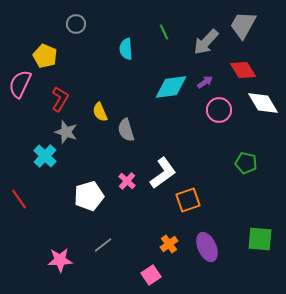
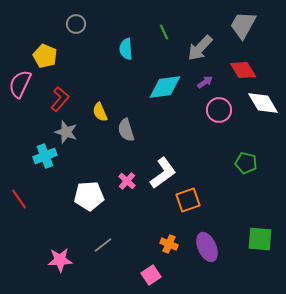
gray arrow: moved 6 px left, 6 px down
cyan diamond: moved 6 px left
red L-shape: rotated 10 degrees clockwise
cyan cross: rotated 25 degrees clockwise
white pentagon: rotated 12 degrees clockwise
orange cross: rotated 30 degrees counterclockwise
